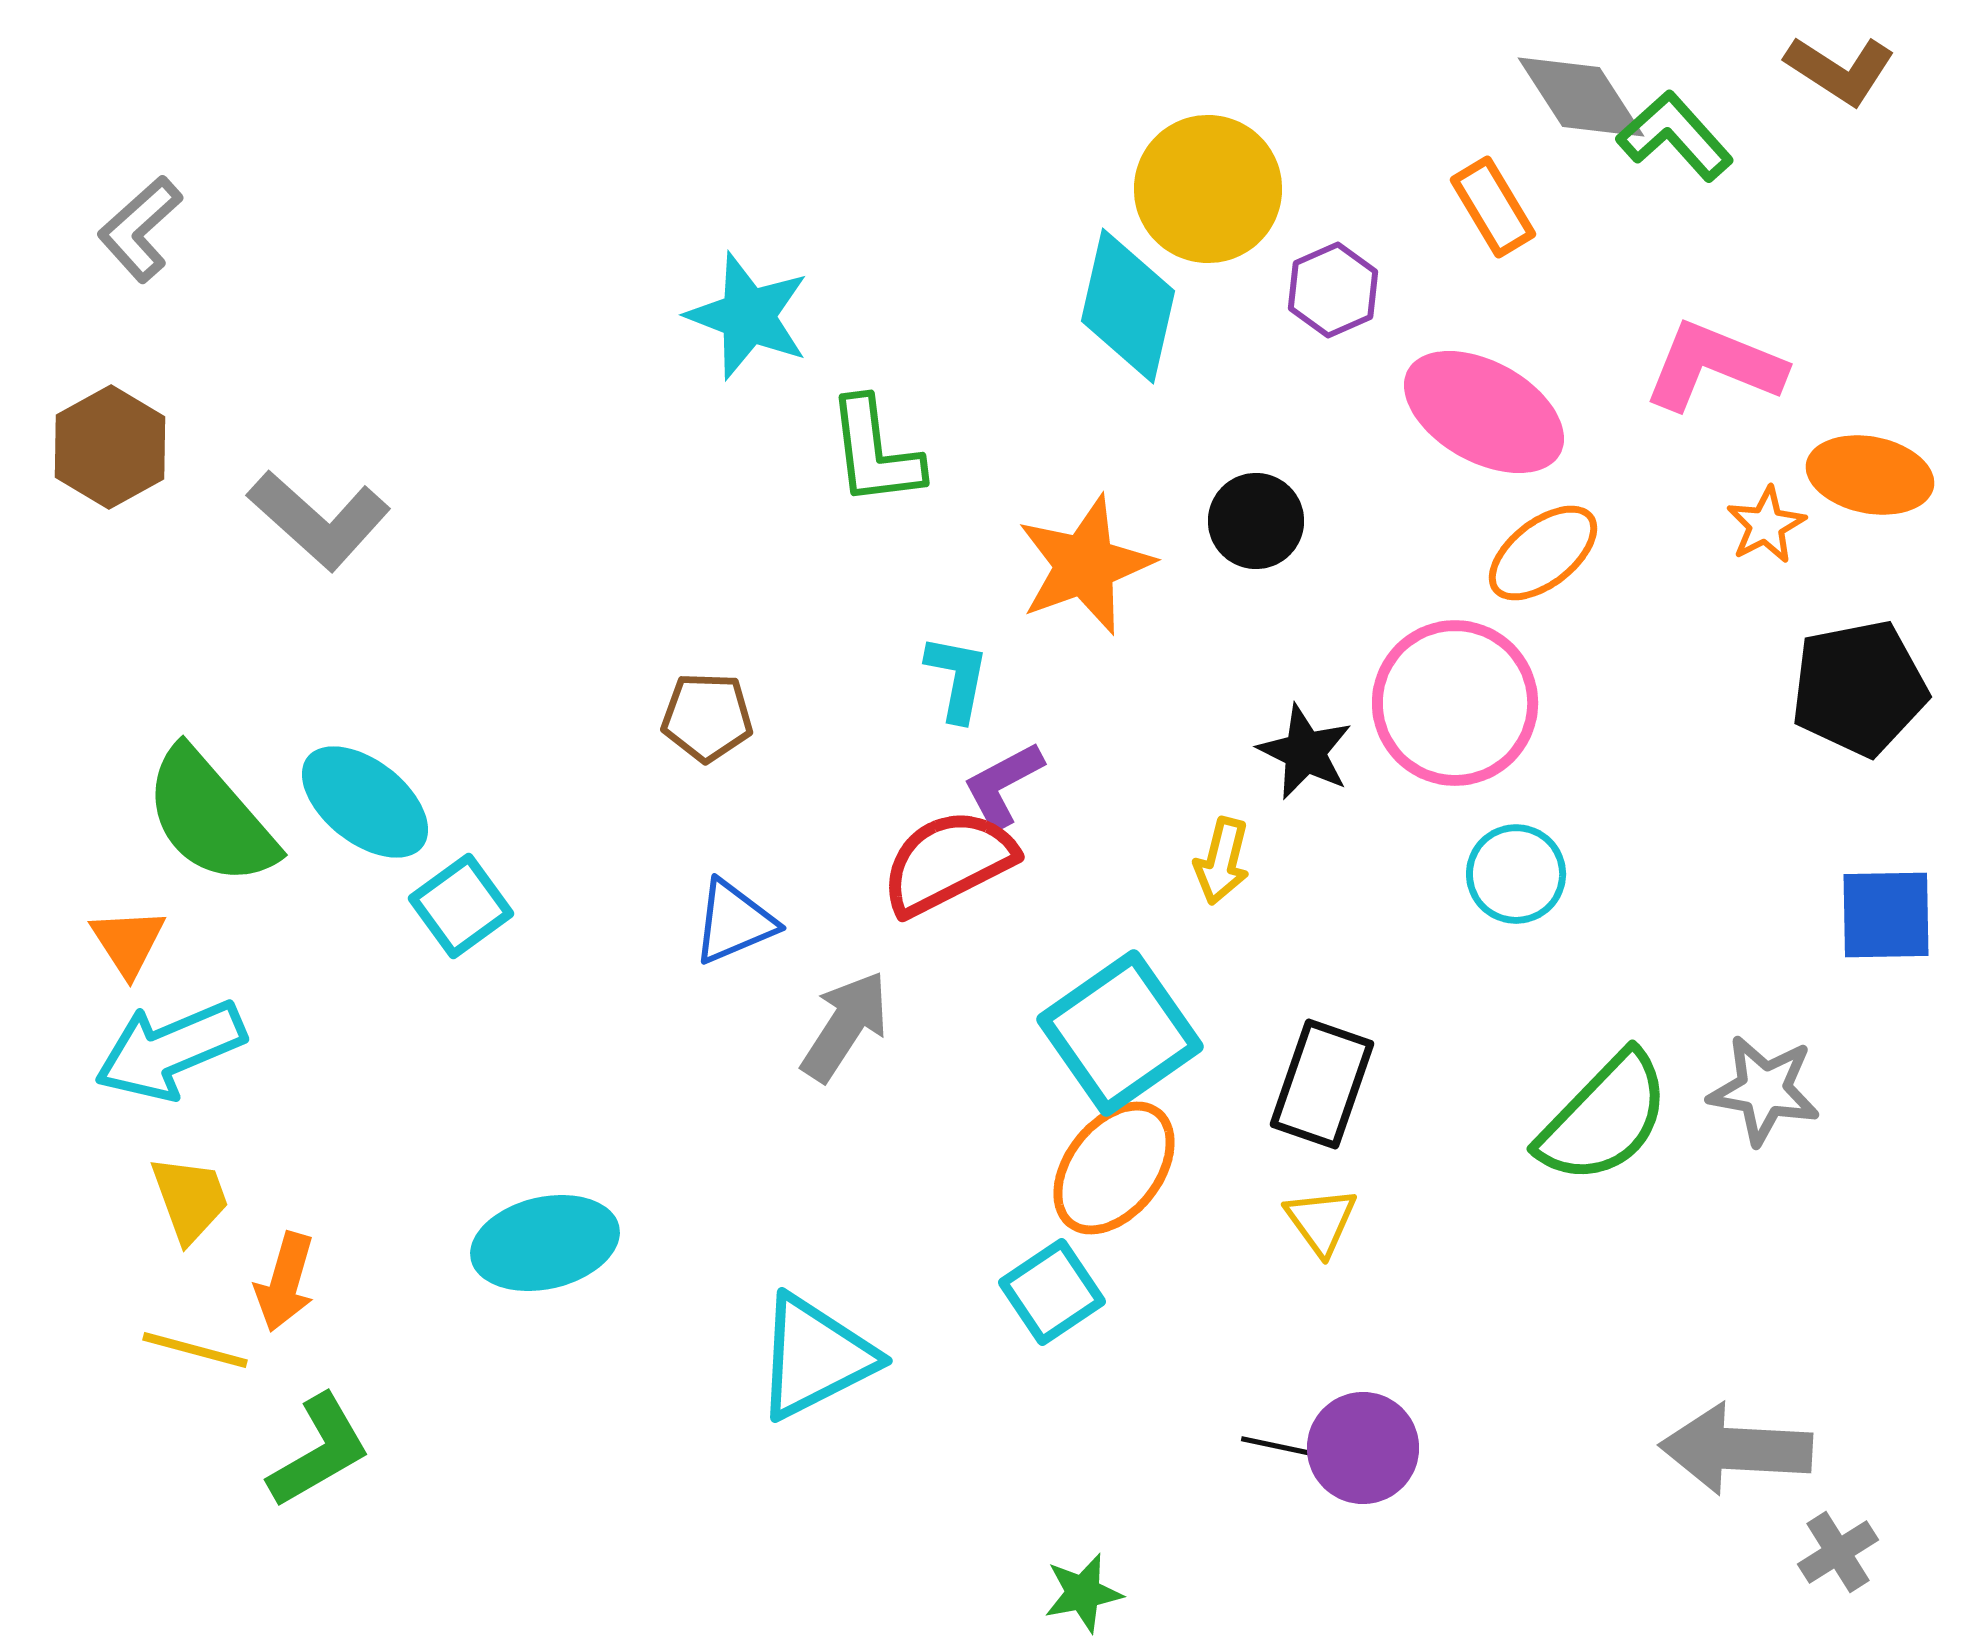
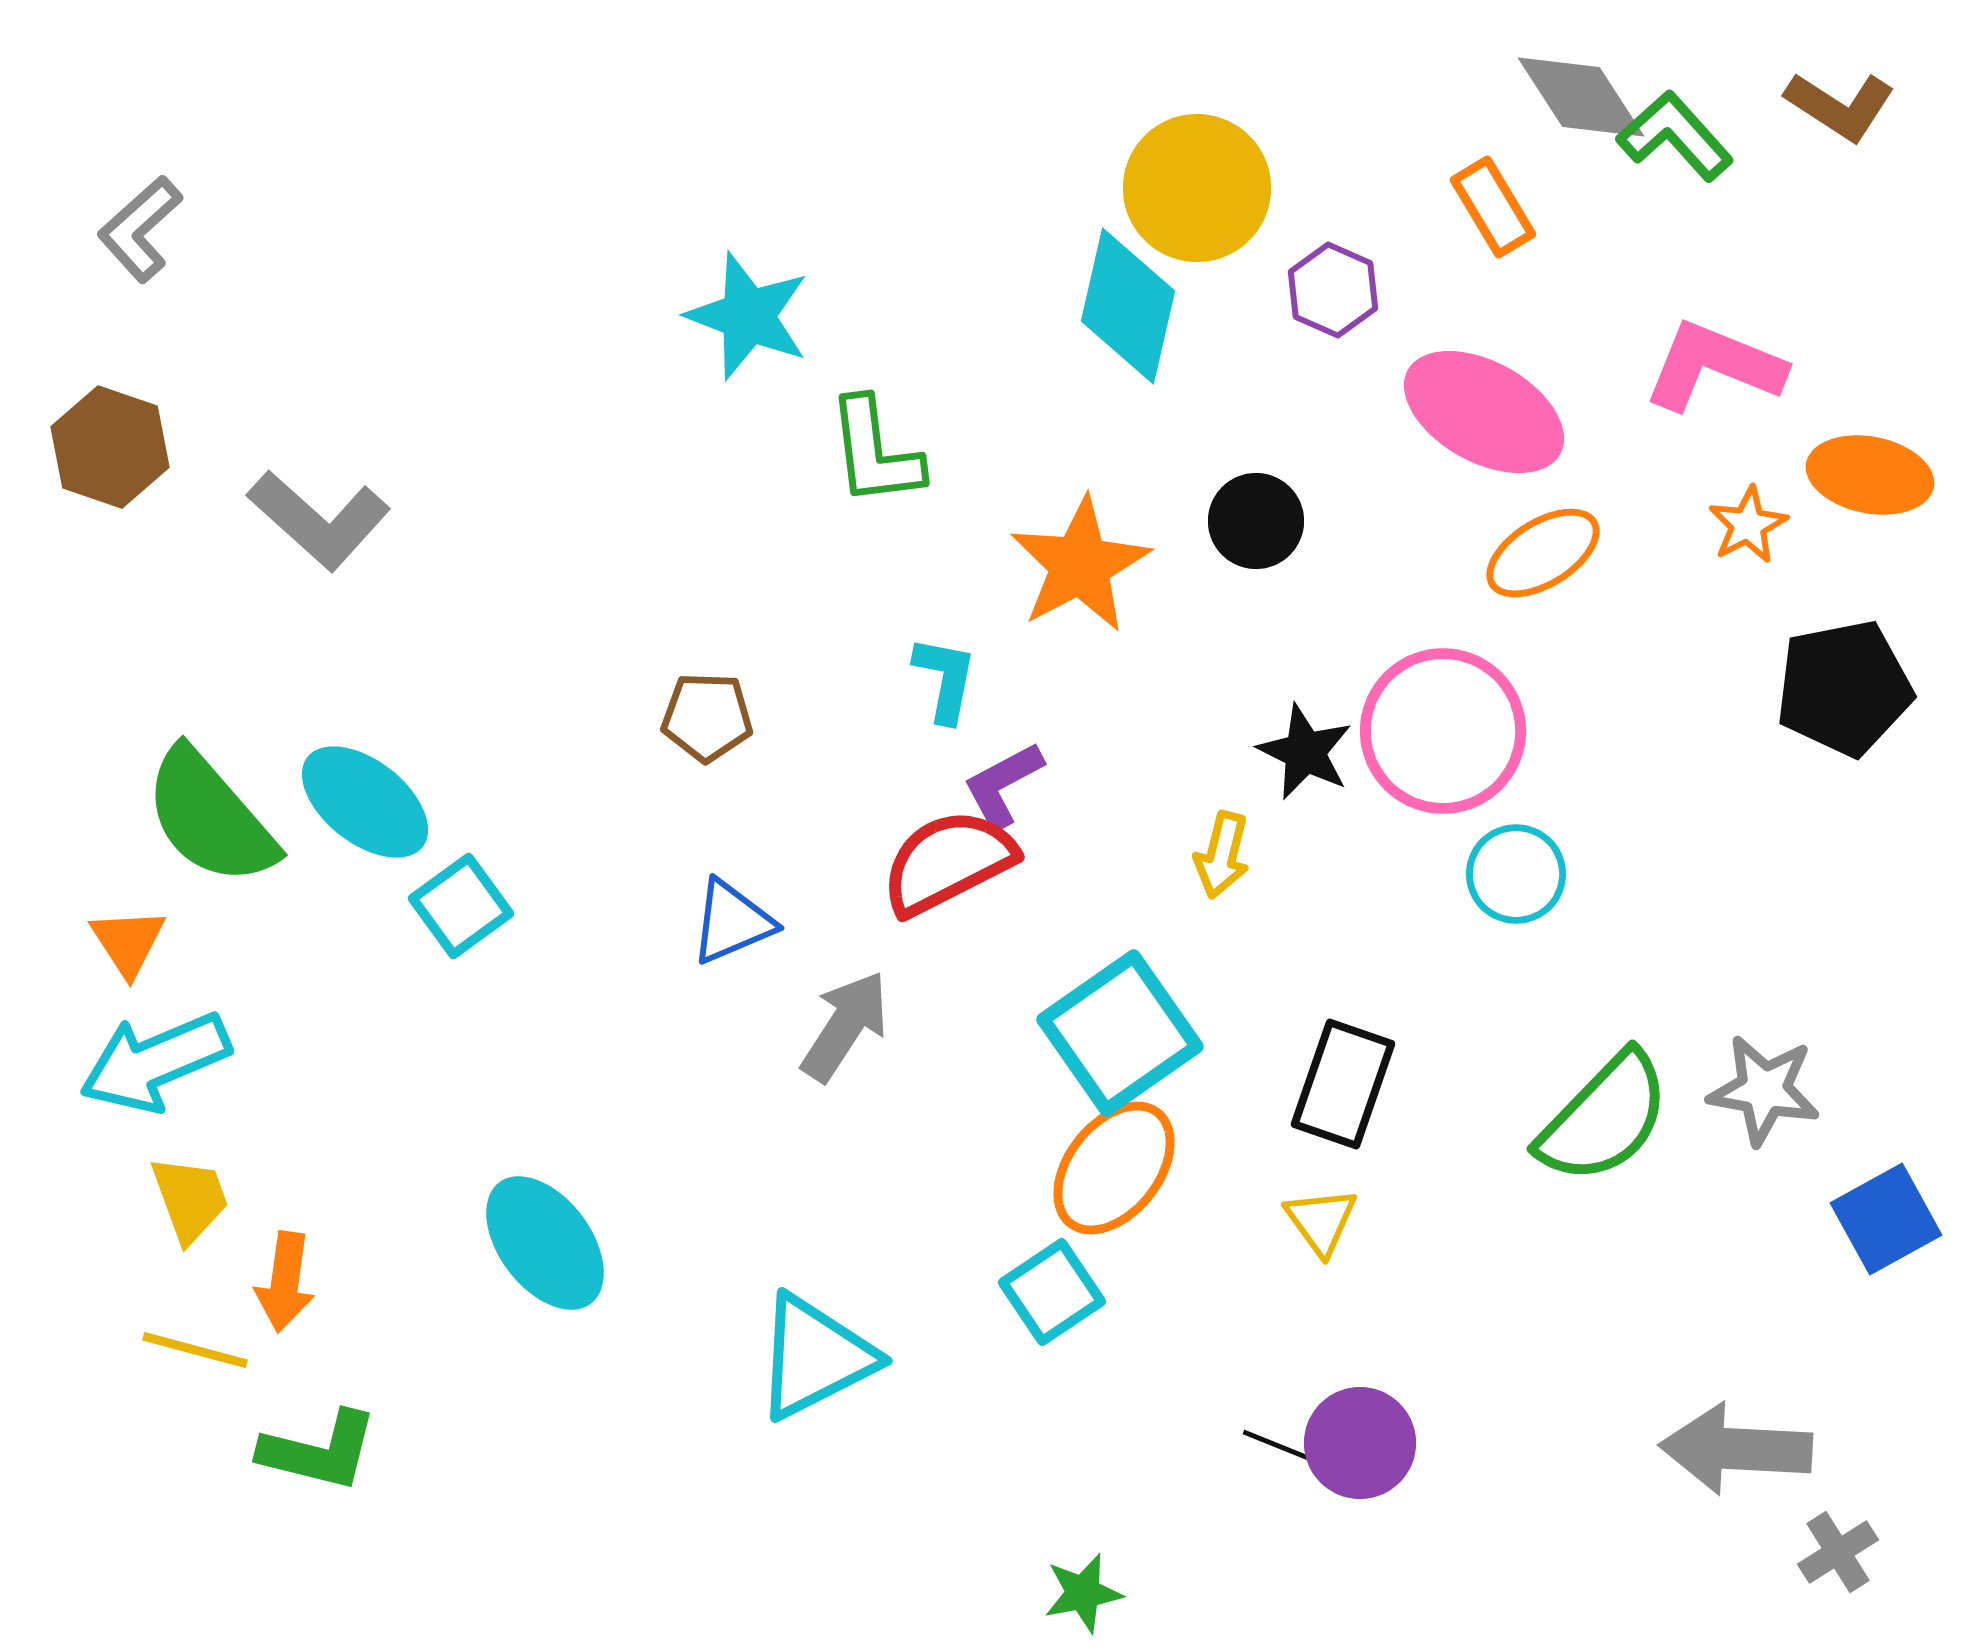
brown L-shape at (1840, 70): moved 36 px down
yellow circle at (1208, 189): moved 11 px left, 1 px up
purple hexagon at (1333, 290): rotated 12 degrees counterclockwise
brown hexagon at (110, 447): rotated 12 degrees counterclockwise
orange star at (1766, 525): moved 18 px left
orange ellipse at (1543, 553): rotated 6 degrees clockwise
orange star at (1085, 565): moved 5 px left; rotated 8 degrees counterclockwise
cyan L-shape at (957, 678): moved 12 px left, 1 px down
black pentagon at (1859, 688): moved 15 px left
pink circle at (1455, 703): moved 12 px left, 28 px down
yellow arrow at (1222, 861): moved 6 px up
blue square at (1886, 915): moved 304 px down; rotated 28 degrees counterclockwise
blue triangle at (734, 922): moved 2 px left
cyan arrow at (170, 1050): moved 15 px left, 12 px down
black rectangle at (1322, 1084): moved 21 px right
cyan ellipse at (545, 1243): rotated 66 degrees clockwise
orange arrow at (285, 1282): rotated 8 degrees counterclockwise
black line at (1281, 1447): rotated 10 degrees clockwise
purple circle at (1363, 1448): moved 3 px left, 5 px up
green L-shape at (319, 1451): rotated 44 degrees clockwise
